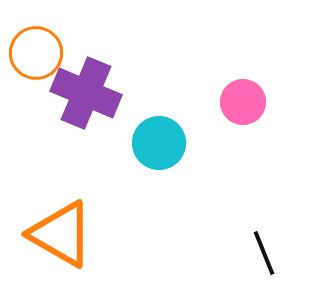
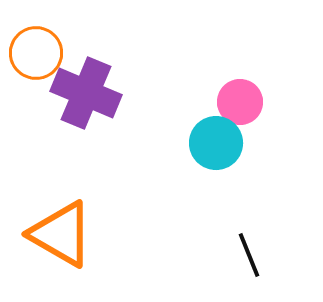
pink circle: moved 3 px left
cyan circle: moved 57 px right
black line: moved 15 px left, 2 px down
